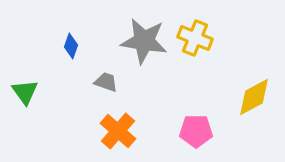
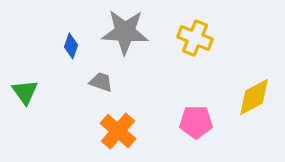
gray star: moved 19 px left, 9 px up; rotated 6 degrees counterclockwise
gray trapezoid: moved 5 px left
pink pentagon: moved 9 px up
